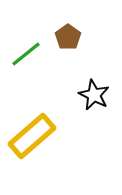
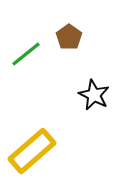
brown pentagon: moved 1 px right
yellow rectangle: moved 15 px down
